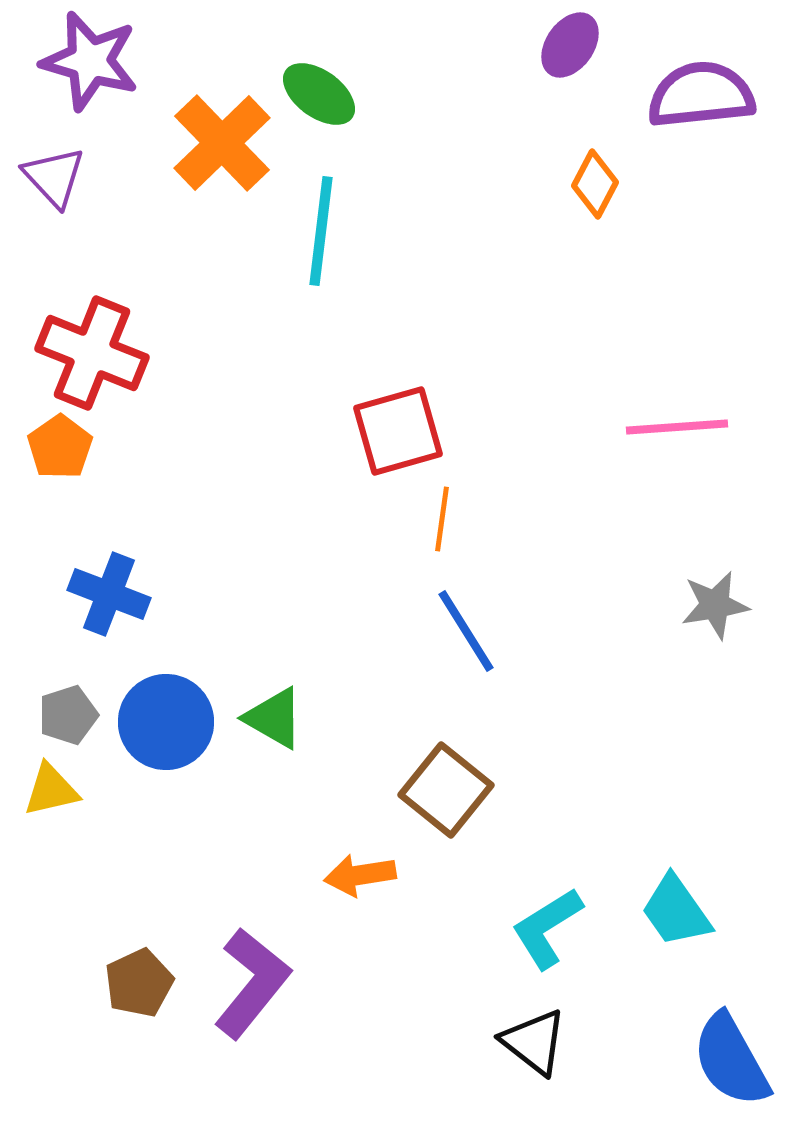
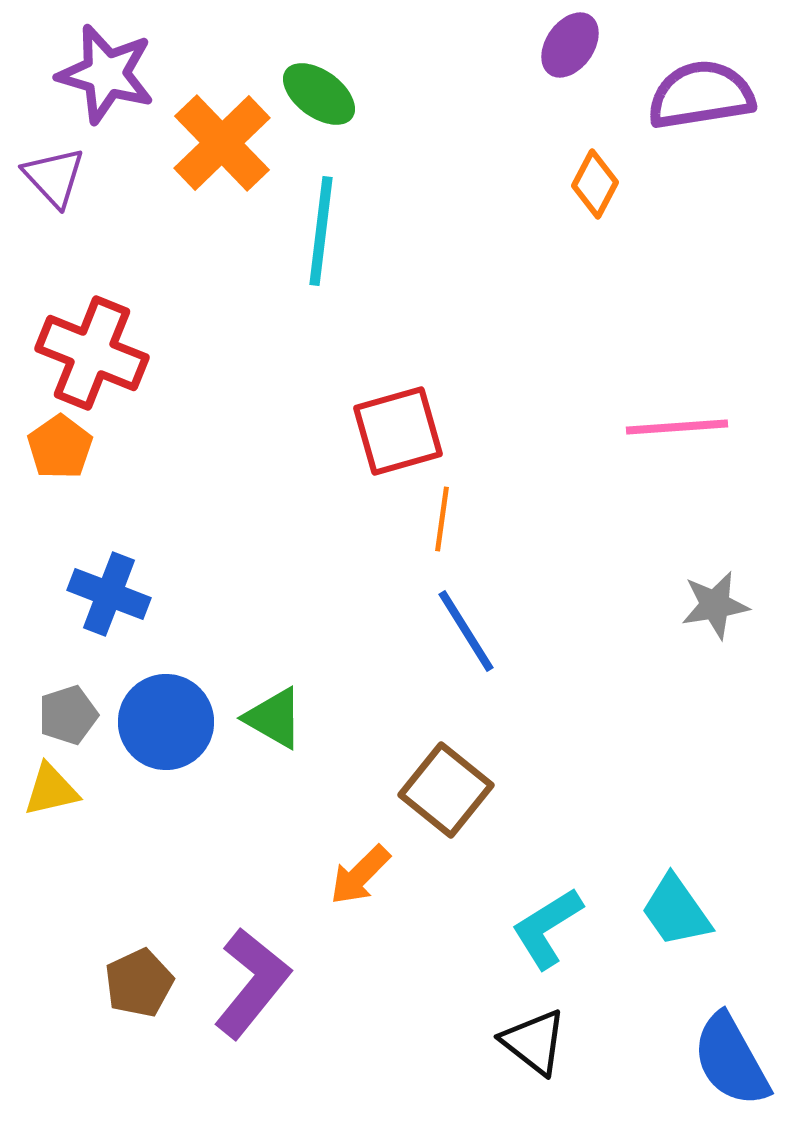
purple star: moved 16 px right, 13 px down
purple semicircle: rotated 3 degrees counterclockwise
orange arrow: rotated 36 degrees counterclockwise
